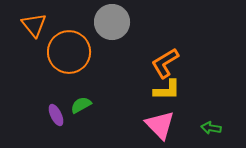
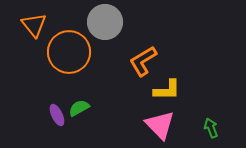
gray circle: moved 7 px left
orange L-shape: moved 22 px left, 2 px up
green semicircle: moved 2 px left, 3 px down
purple ellipse: moved 1 px right
green arrow: rotated 60 degrees clockwise
